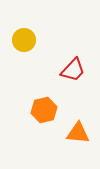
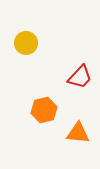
yellow circle: moved 2 px right, 3 px down
red trapezoid: moved 7 px right, 7 px down
